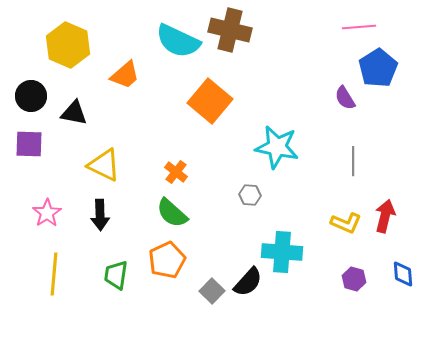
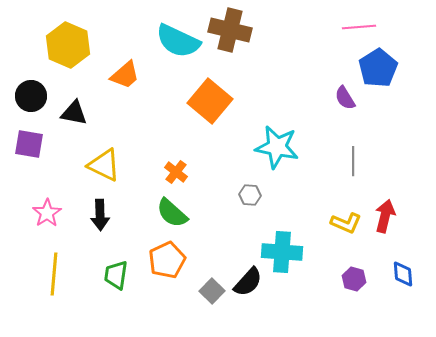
purple square: rotated 8 degrees clockwise
